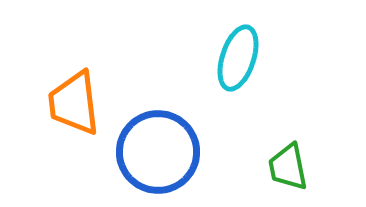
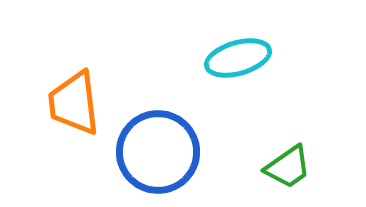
cyan ellipse: rotated 56 degrees clockwise
green trapezoid: rotated 114 degrees counterclockwise
